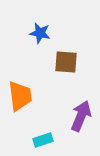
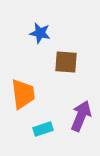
orange trapezoid: moved 3 px right, 2 px up
cyan rectangle: moved 11 px up
